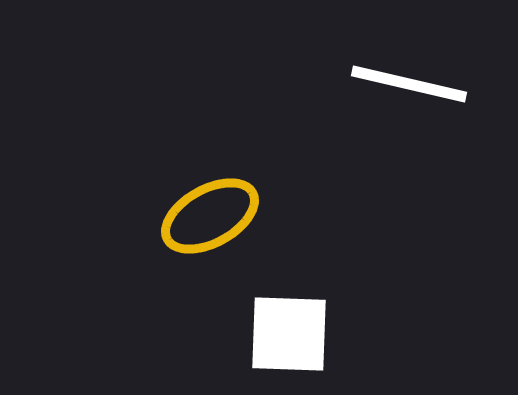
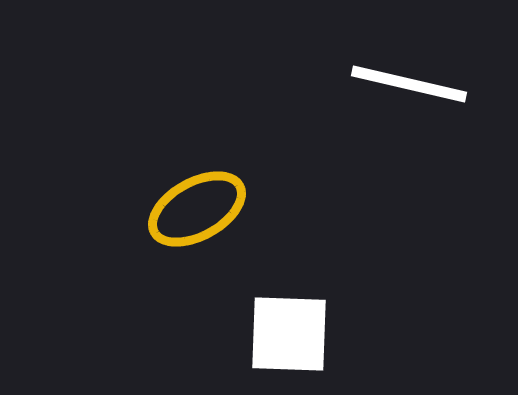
yellow ellipse: moved 13 px left, 7 px up
